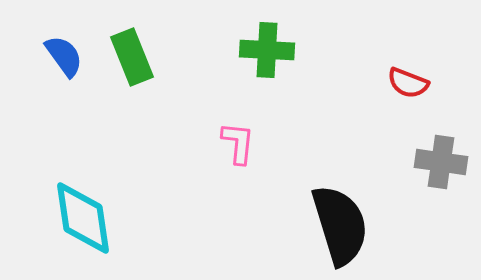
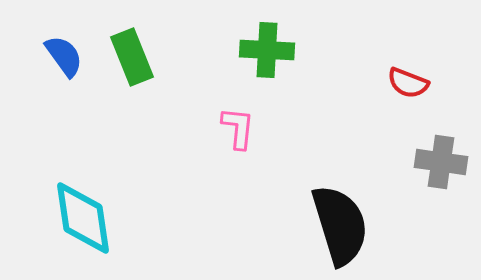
pink L-shape: moved 15 px up
